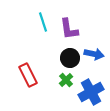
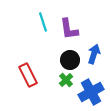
blue arrow: rotated 84 degrees counterclockwise
black circle: moved 2 px down
